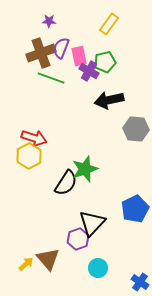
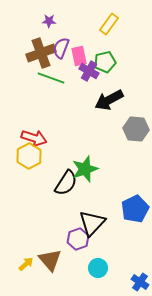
black arrow: rotated 16 degrees counterclockwise
brown triangle: moved 2 px right, 1 px down
